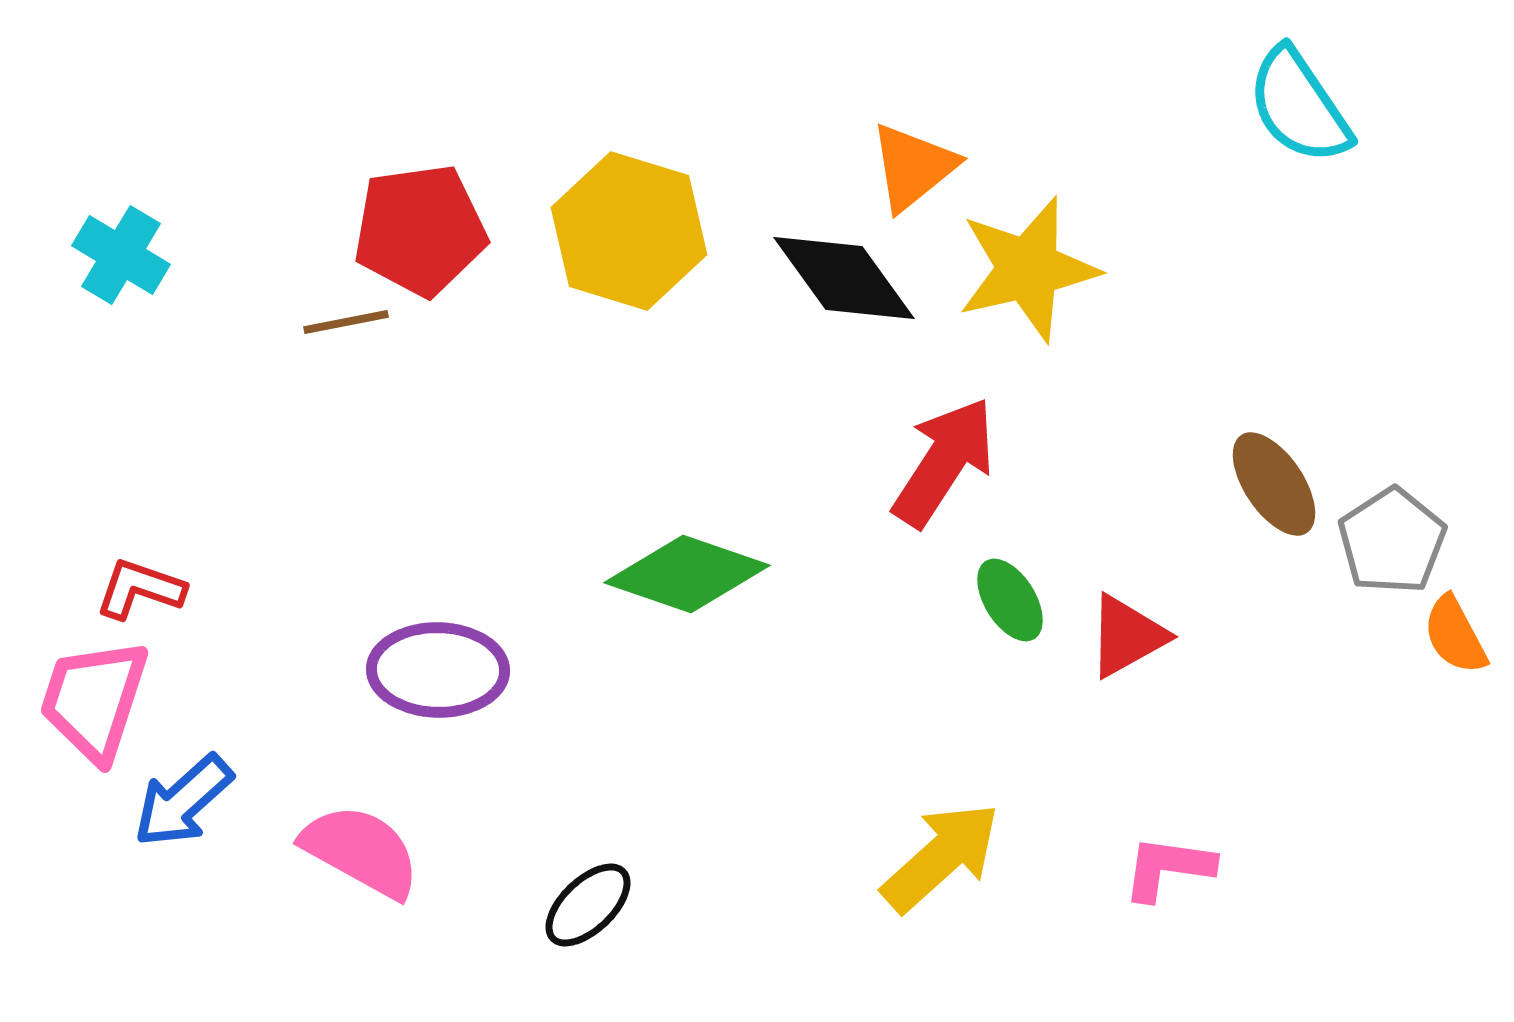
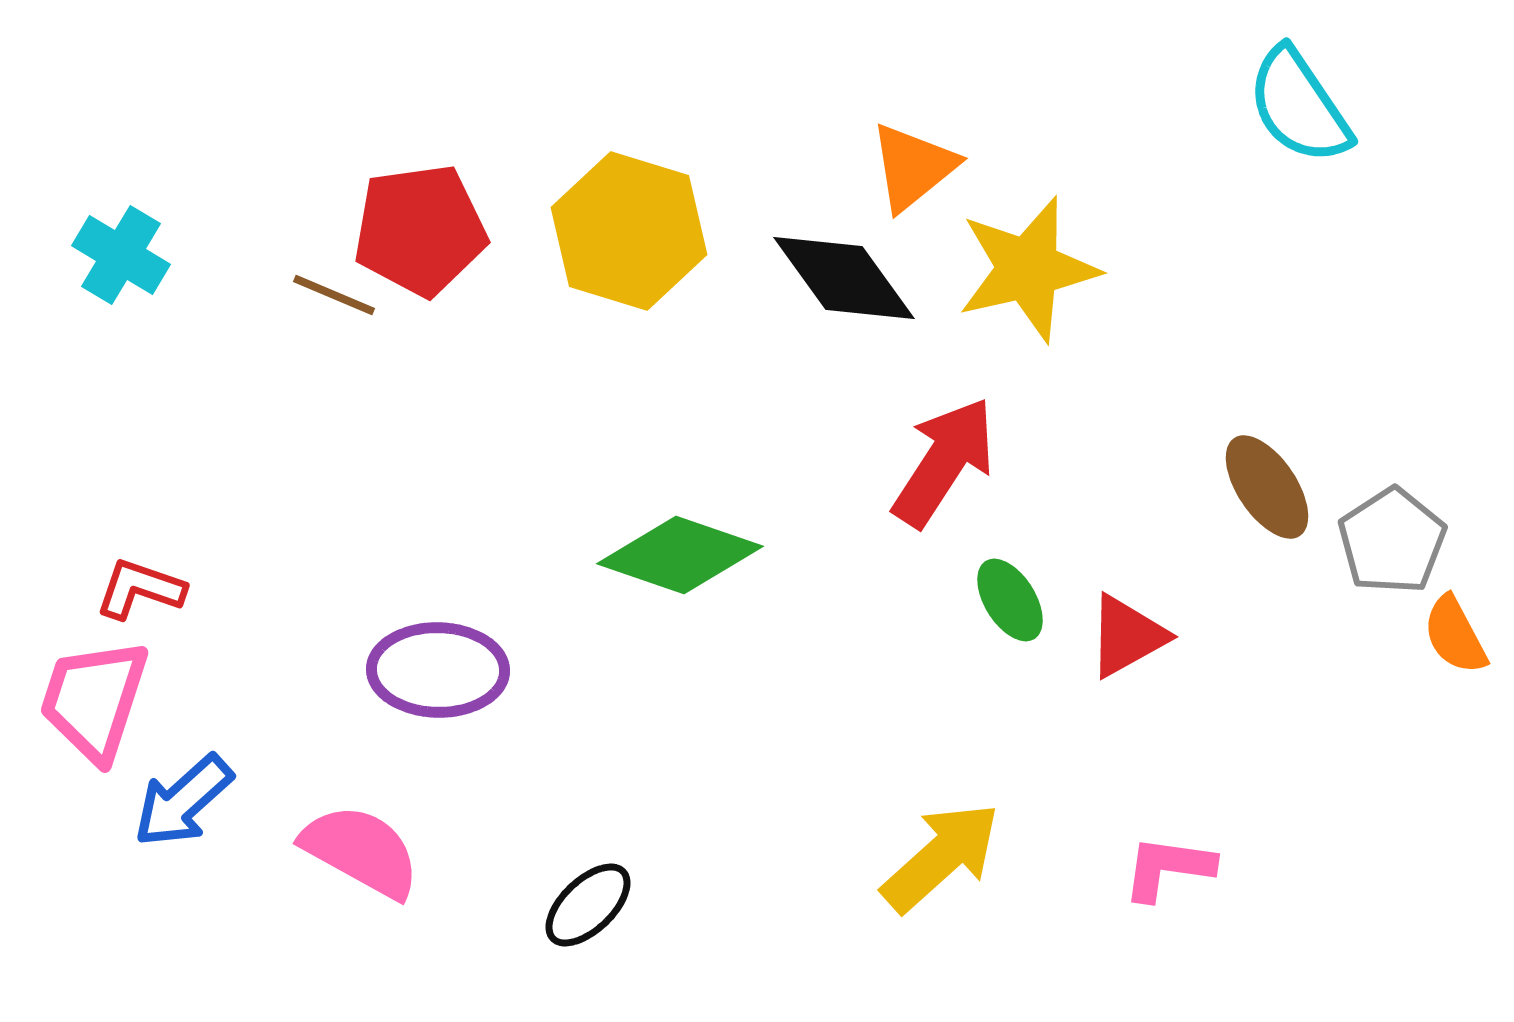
brown line: moved 12 px left, 27 px up; rotated 34 degrees clockwise
brown ellipse: moved 7 px left, 3 px down
green diamond: moved 7 px left, 19 px up
